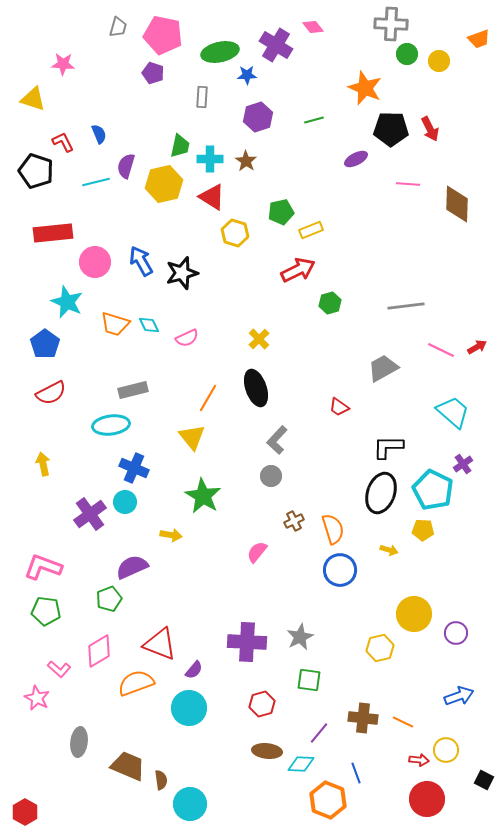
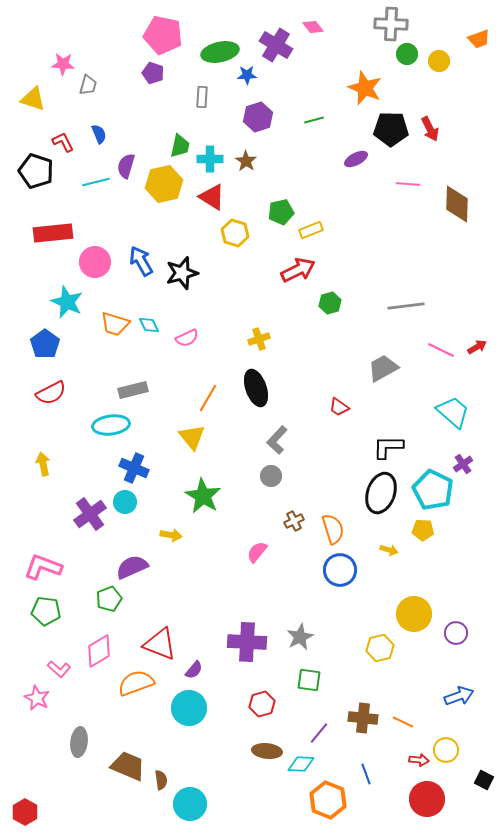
gray trapezoid at (118, 27): moved 30 px left, 58 px down
yellow cross at (259, 339): rotated 25 degrees clockwise
blue line at (356, 773): moved 10 px right, 1 px down
